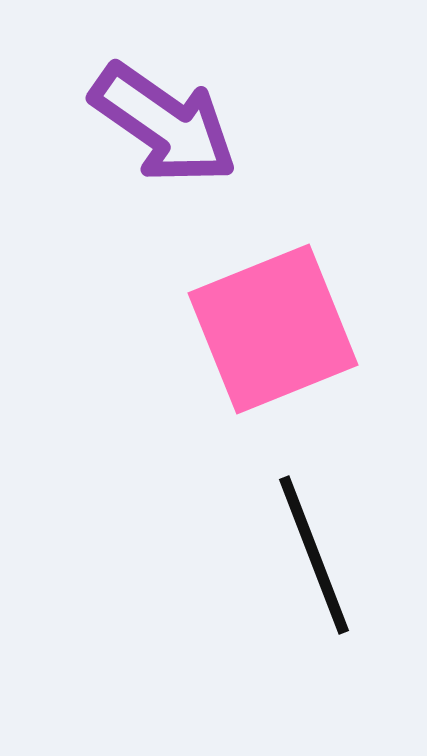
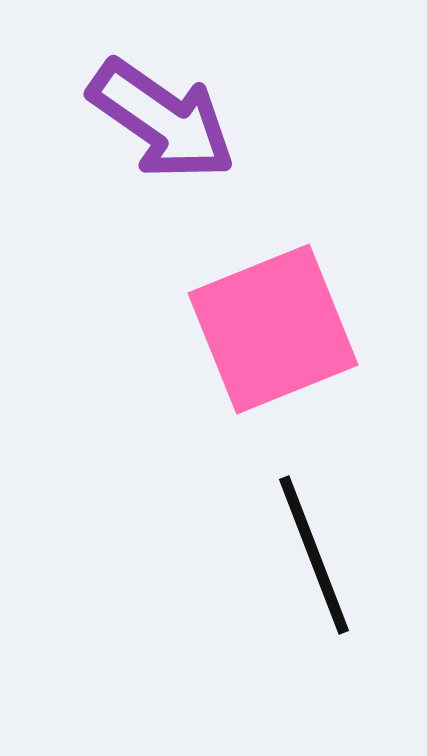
purple arrow: moved 2 px left, 4 px up
